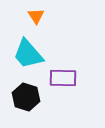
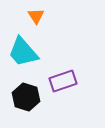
cyan trapezoid: moved 5 px left, 2 px up
purple rectangle: moved 3 px down; rotated 20 degrees counterclockwise
